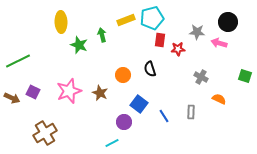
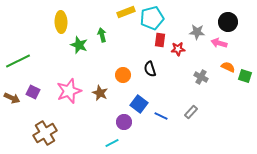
yellow rectangle: moved 8 px up
orange semicircle: moved 9 px right, 32 px up
gray rectangle: rotated 40 degrees clockwise
blue line: moved 3 px left; rotated 32 degrees counterclockwise
